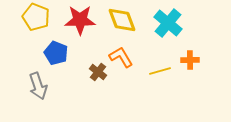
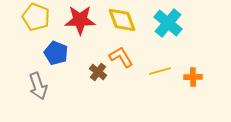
orange cross: moved 3 px right, 17 px down
